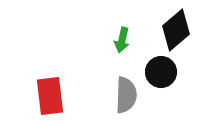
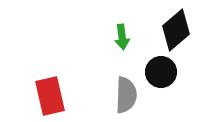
green arrow: moved 3 px up; rotated 20 degrees counterclockwise
red rectangle: rotated 6 degrees counterclockwise
